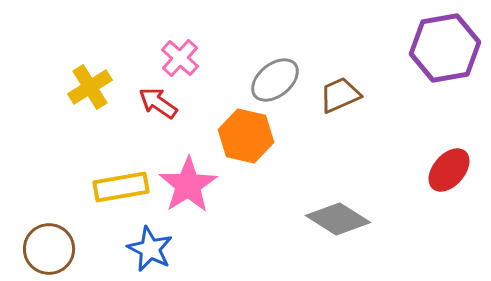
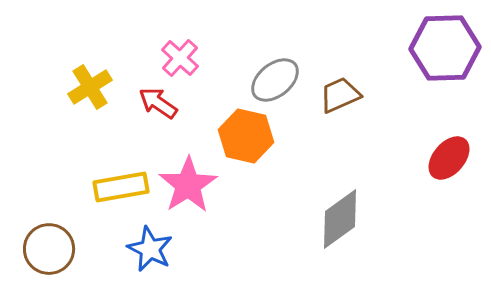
purple hexagon: rotated 8 degrees clockwise
red ellipse: moved 12 px up
gray diamond: moved 2 px right; rotated 68 degrees counterclockwise
